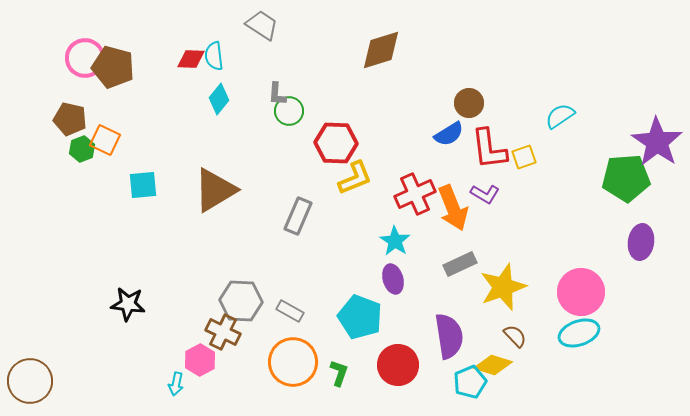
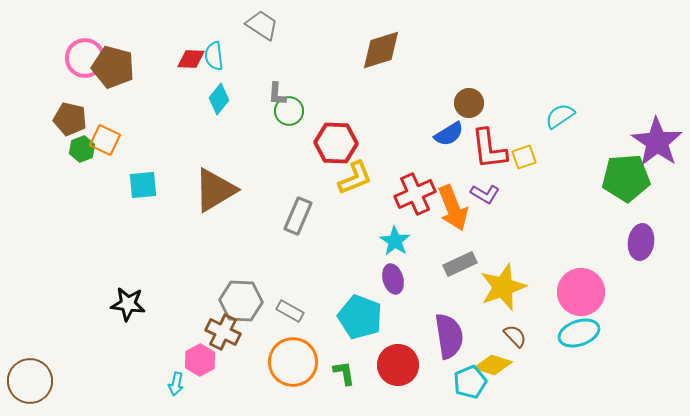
green L-shape at (339, 373): moved 5 px right; rotated 28 degrees counterclockwise
